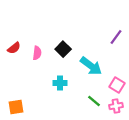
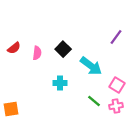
orange square: moved 5 px left, 2 px down
